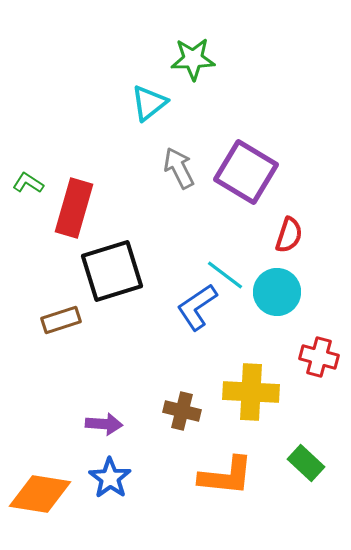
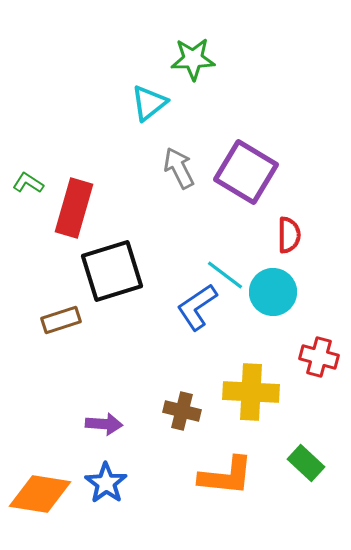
red semicircle: rotated 18 degrees counterclockwise
cyan circle: moved 4 px left
blue star: moved 4 px left, 5 px down
